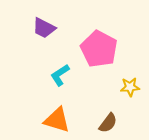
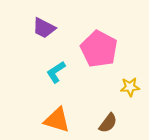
cyan L-shape: moved 4 px left, 3 px up
